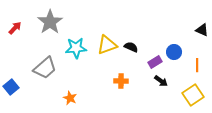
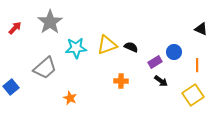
black triangle: moved 1 px left, 1 px up
